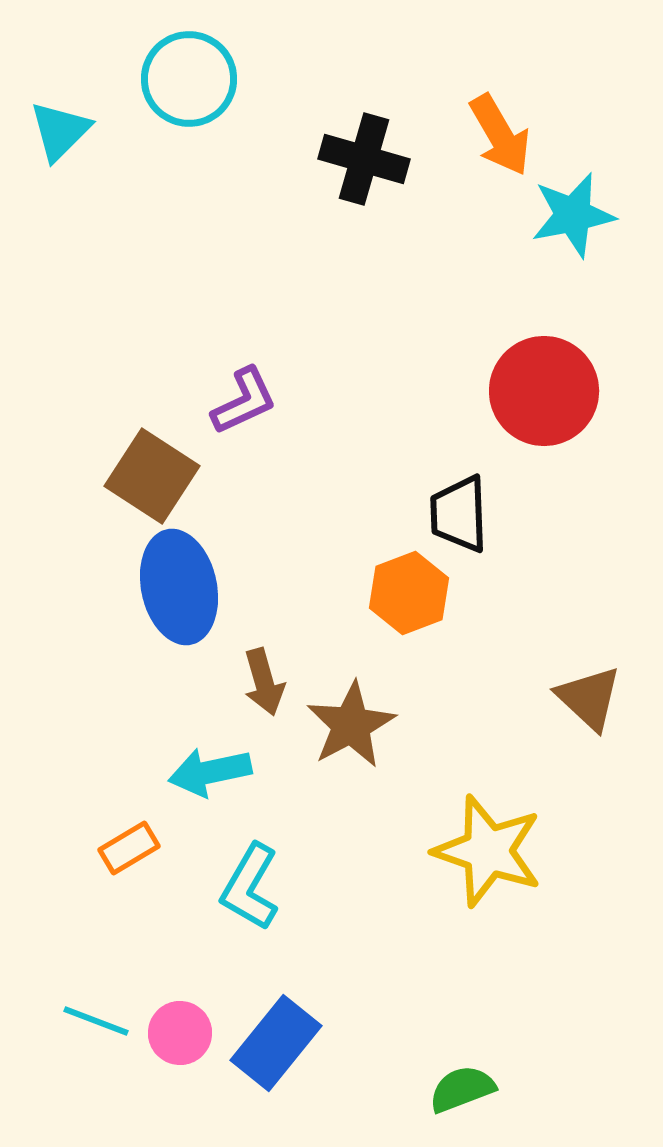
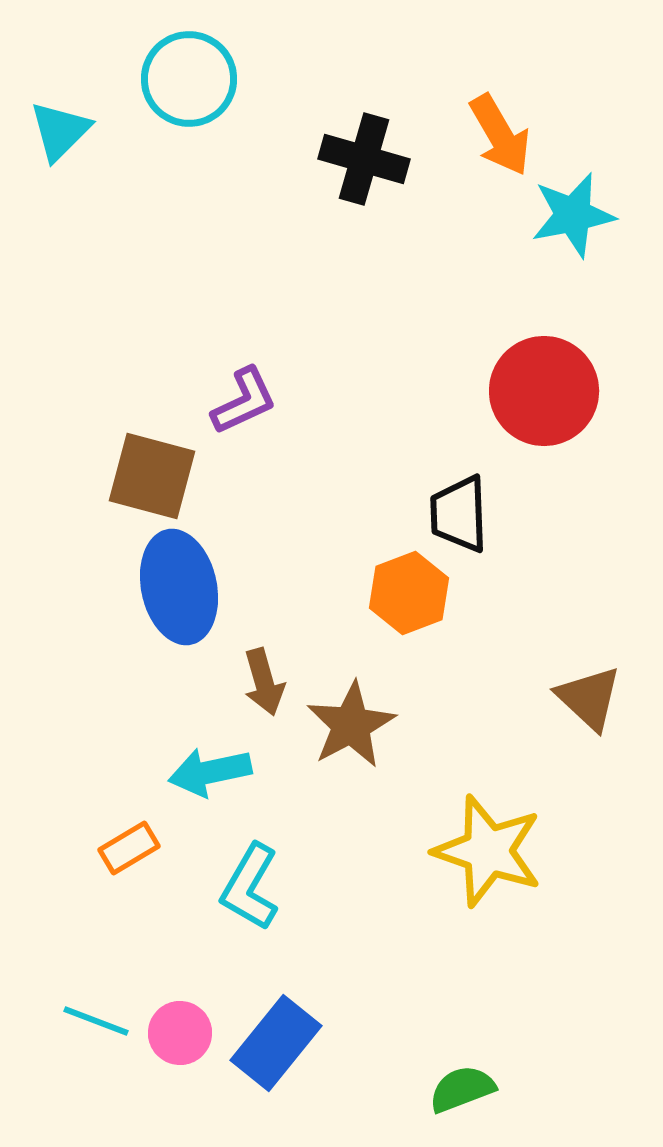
brown square: rotated 18 degrees counterclockwise
